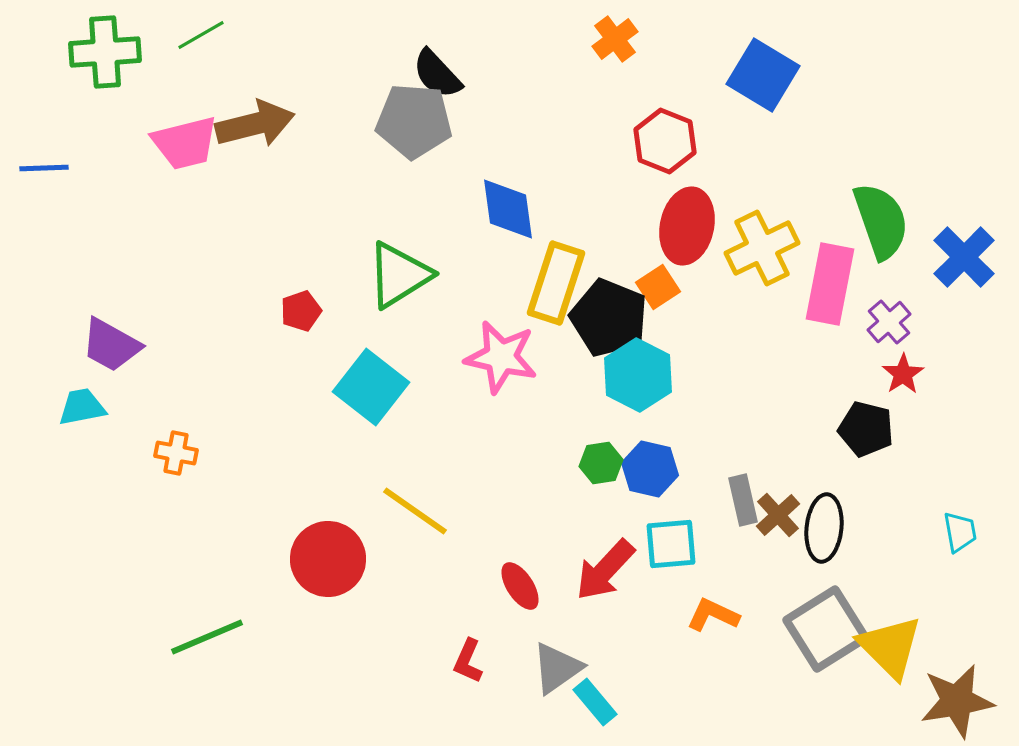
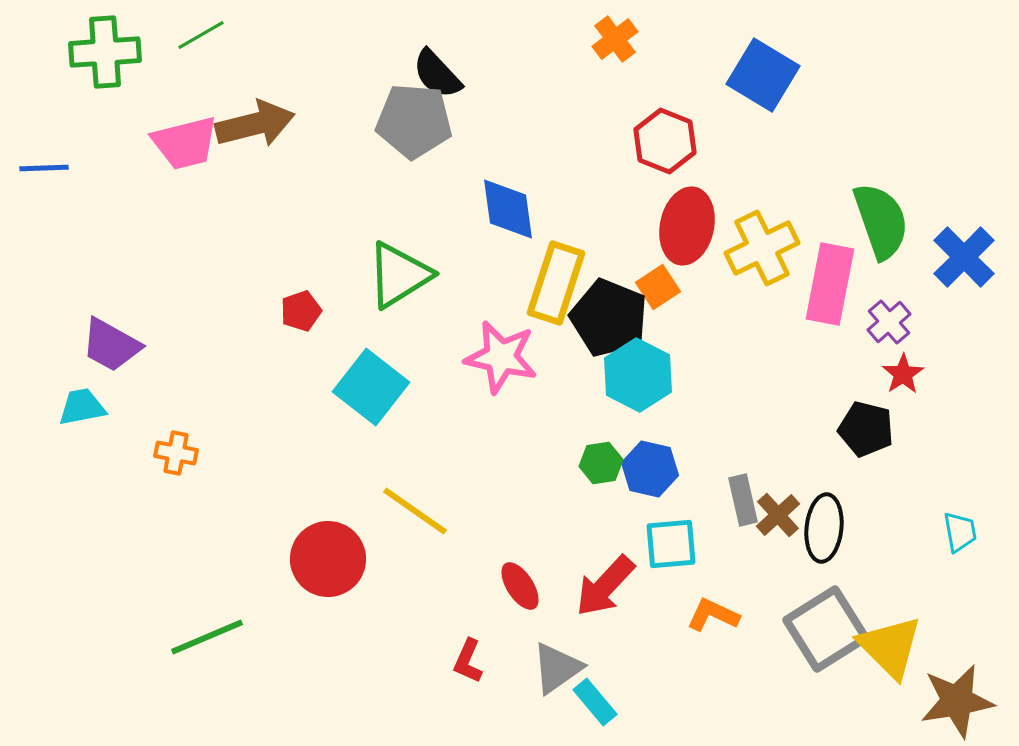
red arrow at (605, 570): moved 16 px down
